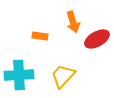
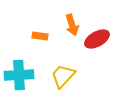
orange arrow: moved 1 px left, 3 px down
